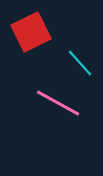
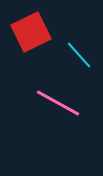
cyan line: moved 1 px left, 8 px up
